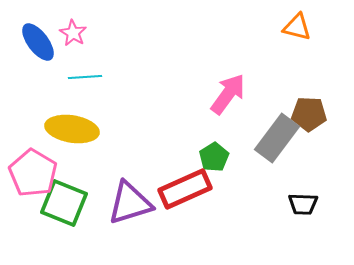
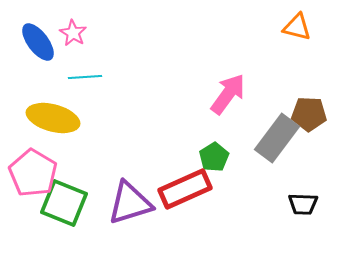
yellow ellipse: moved 19 px left, 11 px up; rotated 6 degrees clockwise
